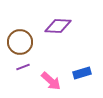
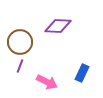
purple line: moved 3 px left, 1 px up; rotated 48 degrees counterclockwise
blue rectangle: rotated 48 degrees counterclockwise
pink arrow: moved 4 px left, 1 px down; rotated 15 degrees counterclockwise
